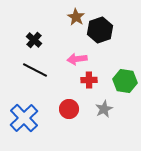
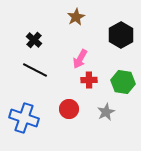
brown star: rotated 12 degrees clockwise
black hexagon: moved 21 px right, 5 px down; rotated 10 degrees counterclockwise
pink arrow: moved 3 px right; rotated 54 degrees counterclockwise
green hexagon: moved 2 px left, 1 px down
gray star: moved 2 px right, 3 px down
blue cross: rotated 28 degrees counterclockwise
